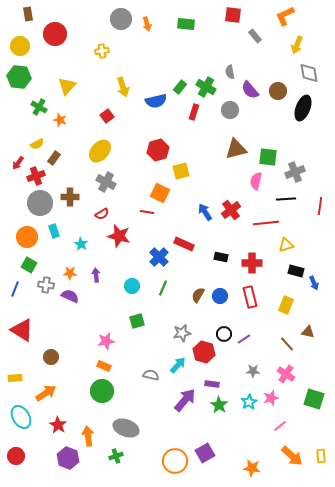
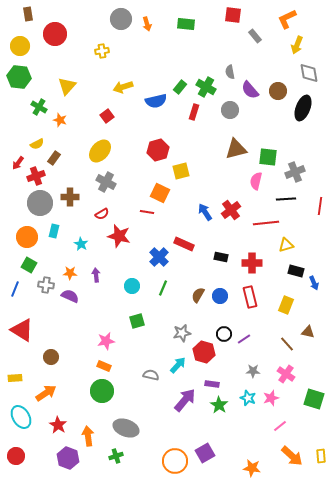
orange L-shape at (285, 16): moved 2 px right, 3 px down
yellow arrow at (123, 87): rotated 90 degrees clockwise
cyan rectangle at (54, 231): rotated 32 degrees clockwise
cyan star at (249, 402): moved 1 px left, 4 px up; rotated 21 degrees counterclockwise
